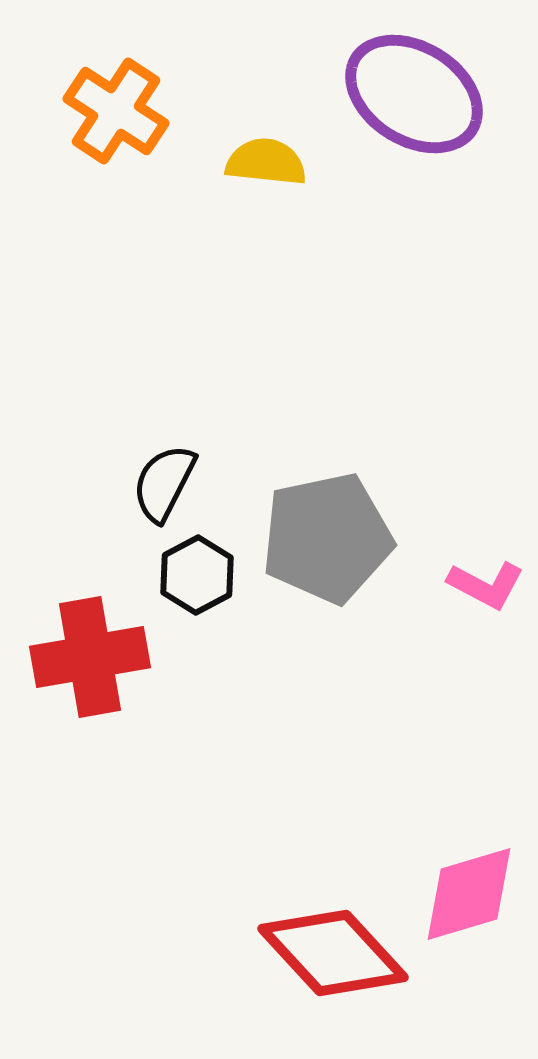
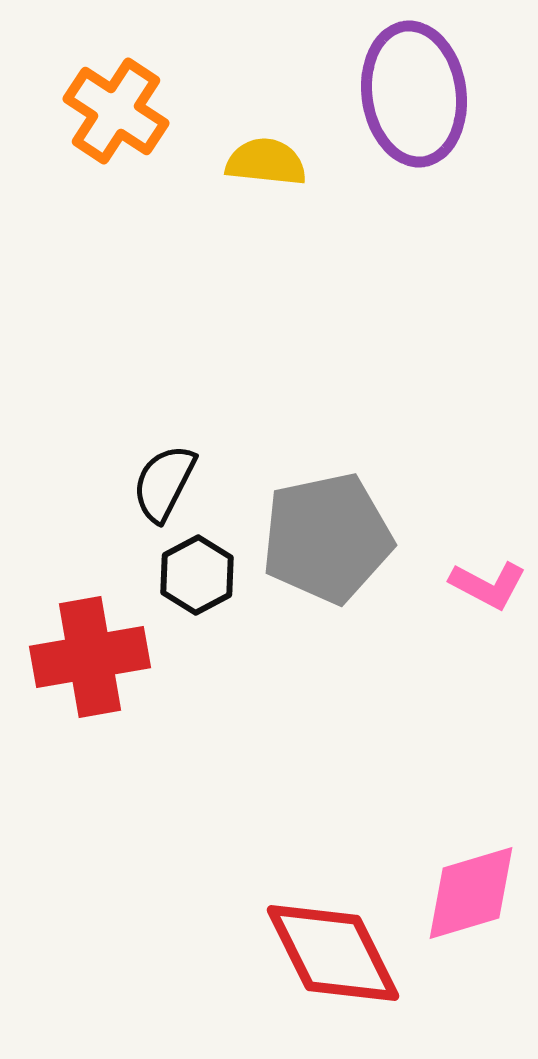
purple ellipse: rotated 50 degrees clockwise
pink L-shape: moved 2 px right
pink diamond: moved 2 px right, 1 px up
red diamond: rotated 16 degrees clockwise
